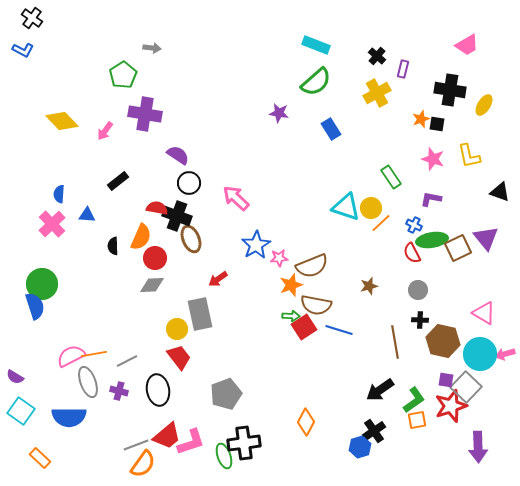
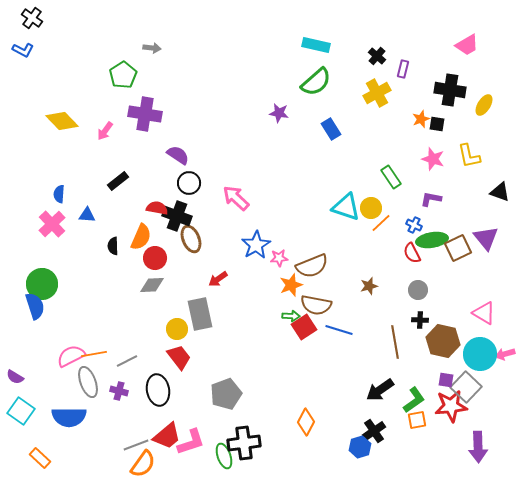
cyan rectangle at (316, 45): rotated 8 degrees counterclockwise
red star at (451, 406): rotated 12 degrees clockwise
